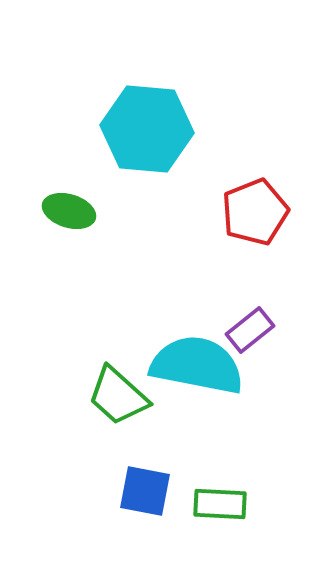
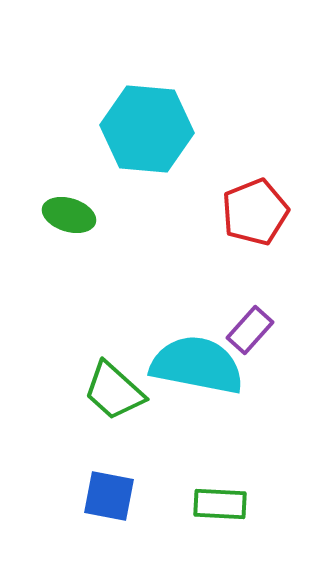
green ellipse: moved 4 px down
purple rectangle: rotated 9 degrees counterclockwise
green trapezoid: moved 4 px left, 5 px up
blue square: moved 36 px left, 5 px down
